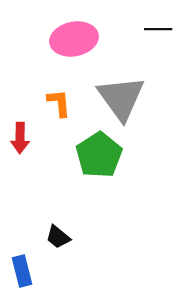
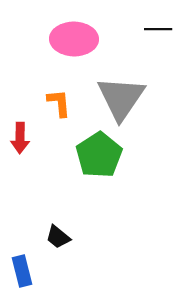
pink ellipse: rotated 12 degrees clockwise
gray triangle: rotated 10 degrees clockwise
